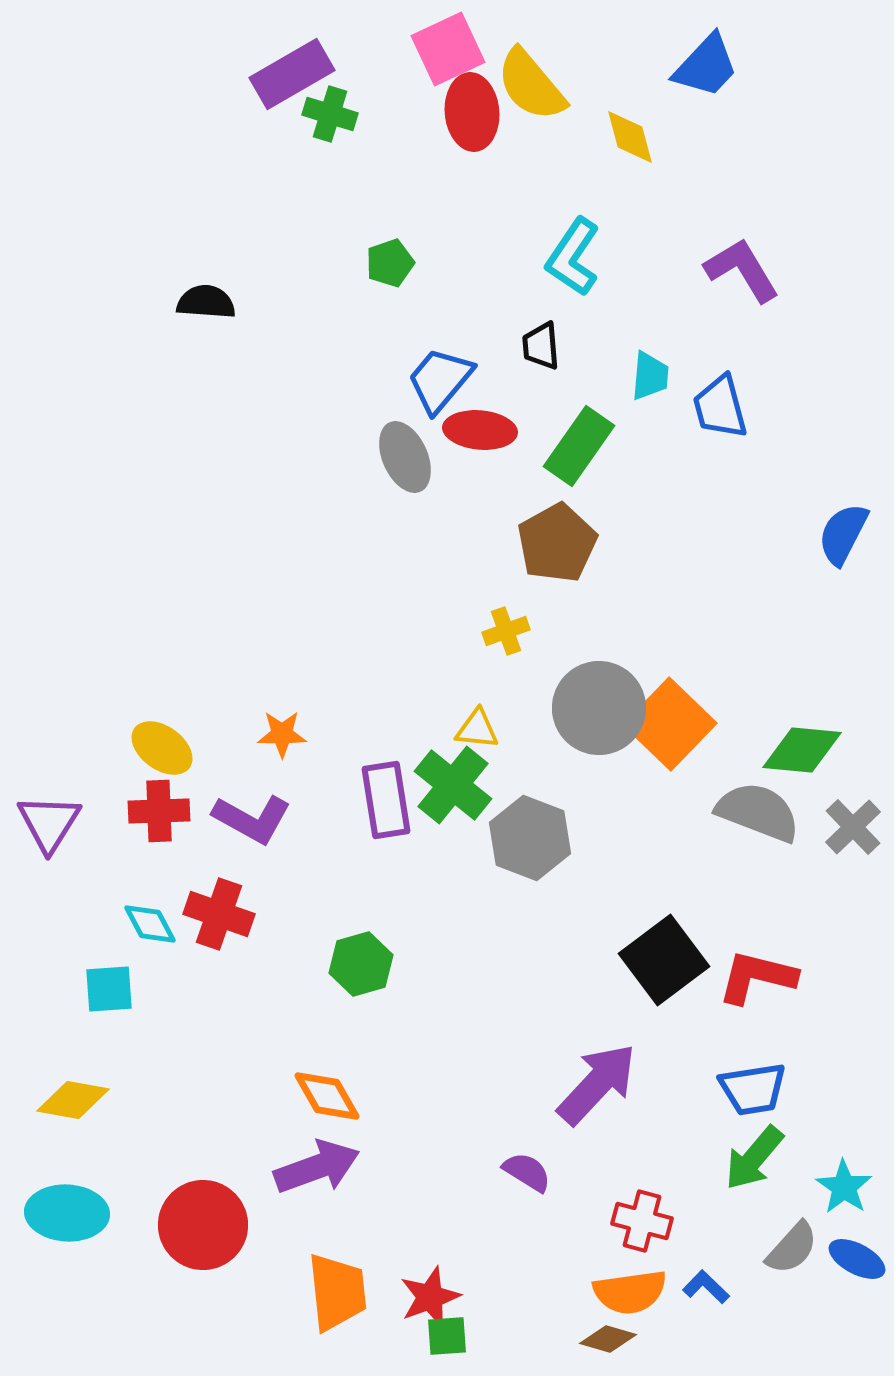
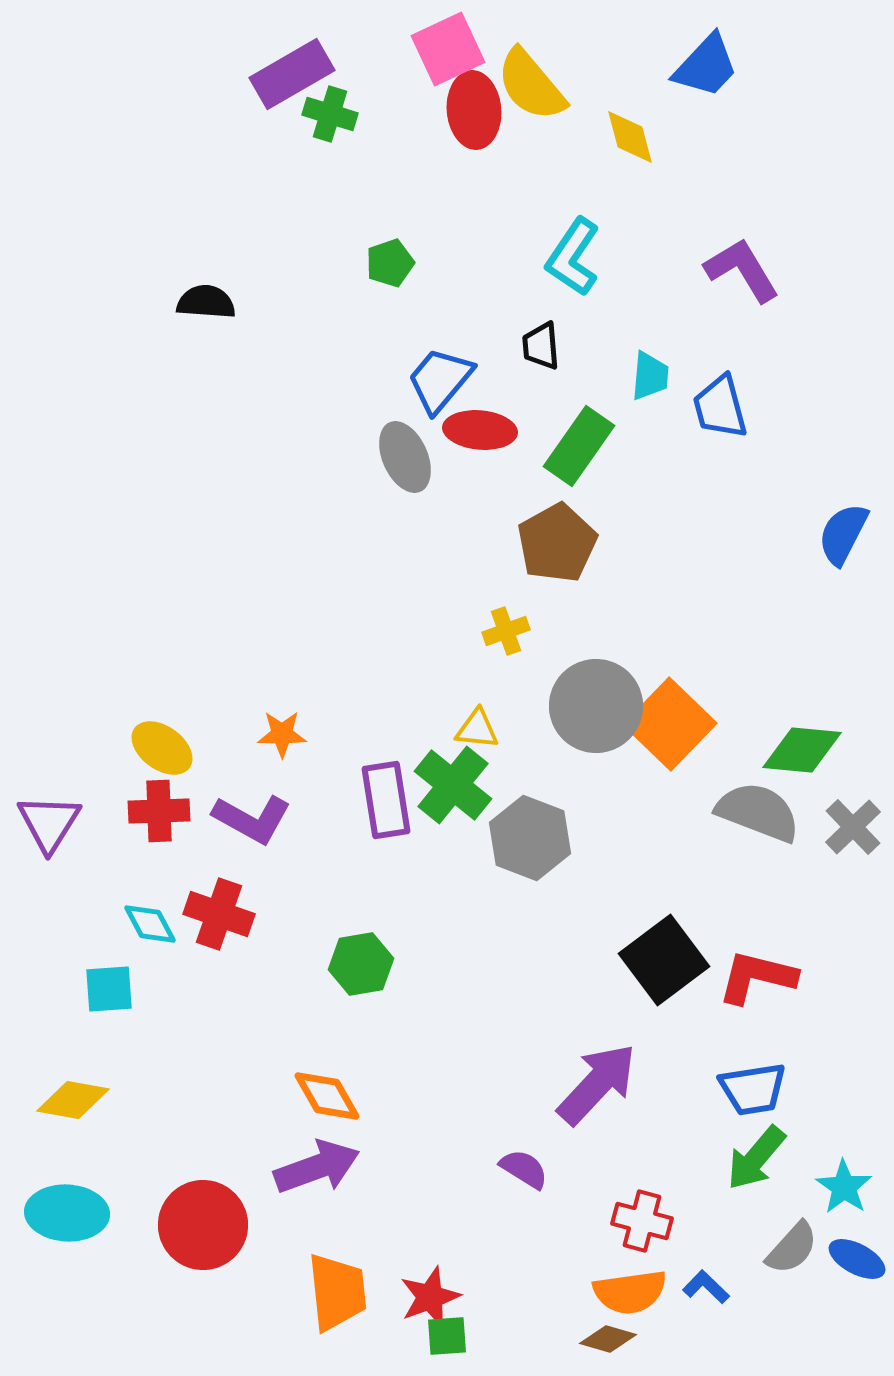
red ellipse at (472, 112): moved 2 px right, 2 px up
gray circle at (599, 708): moved 3 px left, 2 px up
green hexagon at (361, 964): rotated 6 degrees clockwise
green arrow at (754, 1158): moved 2 px right
purple semicircle at (527, 1172): moved 3 px left, 3 px up
